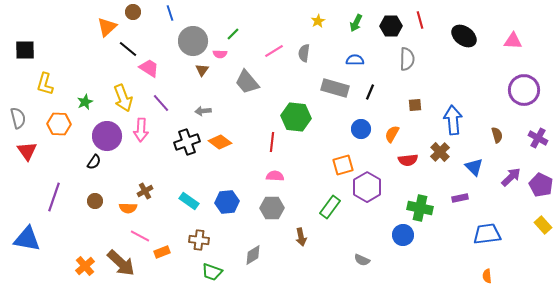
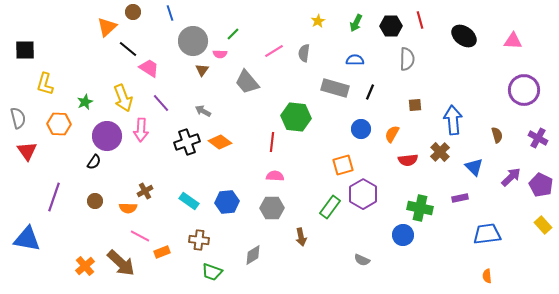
gray arrow at (203, 111): rotated 35 degrees clockwise
purple hexagon at (367, 187): moved 4 px left, 7 px down
